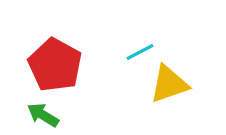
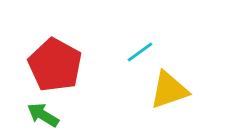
cyan line: rotated 8 degrees counterclockwise
yellow triangle: moved 6 px down
